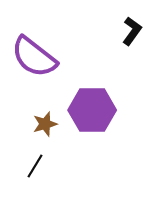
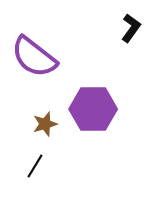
black L-shape: moved 1 px left, 3 px up
purple hexagon: moved 1 px right, 1 px up
